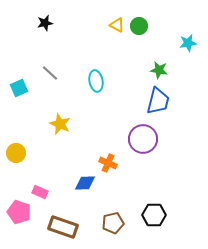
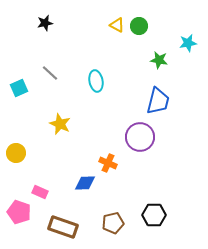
green star: moved 10 px up
purple circle: moved 3 px left, 2 px up
